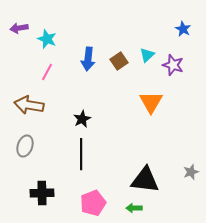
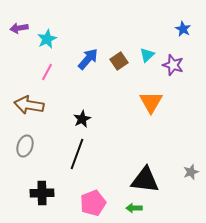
cyan star: rotated 24 degrees clockwise
blue arrow: rotated 145 degrees counterclockwise
black line: moved 4 px left; rotated 20 degrees clockwise
